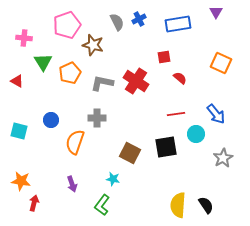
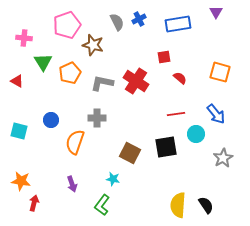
orange square: moved 1 px left, 9 px down; rotated 10 degrees counterclockwise
